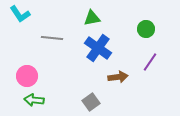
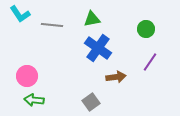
green triangle: moved 1 px down
gray line: moved 13 px up
brown arrow: moved 2 px left
